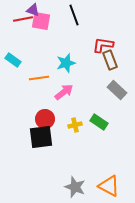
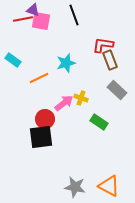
orange line: rotated 18 degrees counterclockwise
pink arrow: moved 11 px down
yellow cross: moved 6 px right, 27 px up; rotated 32 degrees clockwise
gray star: rotated 10 degrees counterclockwise
